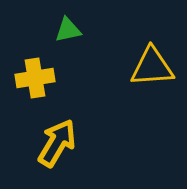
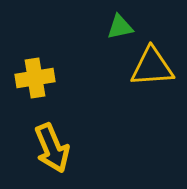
green triangle: moved 52 px right, 3 px up
yellow arrow: moved 5 px left, 5 px down; rotated 126 degrees clockwise
